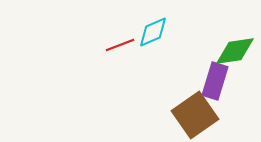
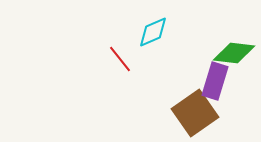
red line: moved 14 px down; rotated 72 degrees clockwise
green diamond: moved 1 px left, 2 px down; rotated 15 degrees clockwise
brown square: moved 2 px up
